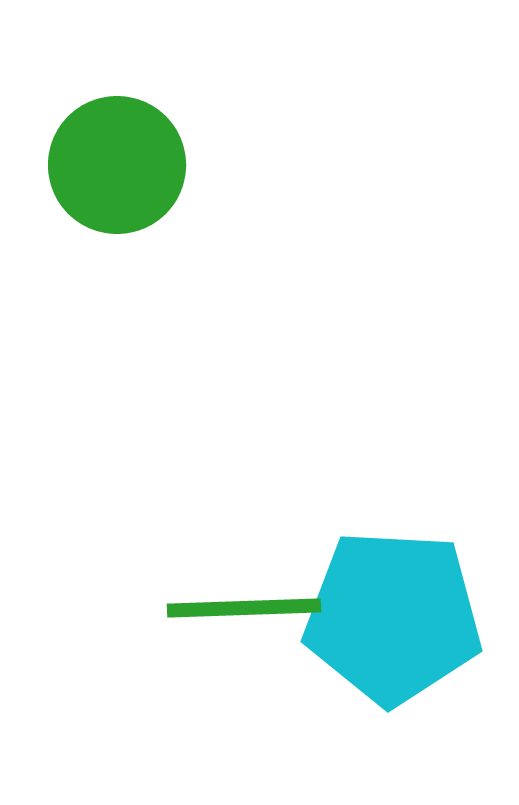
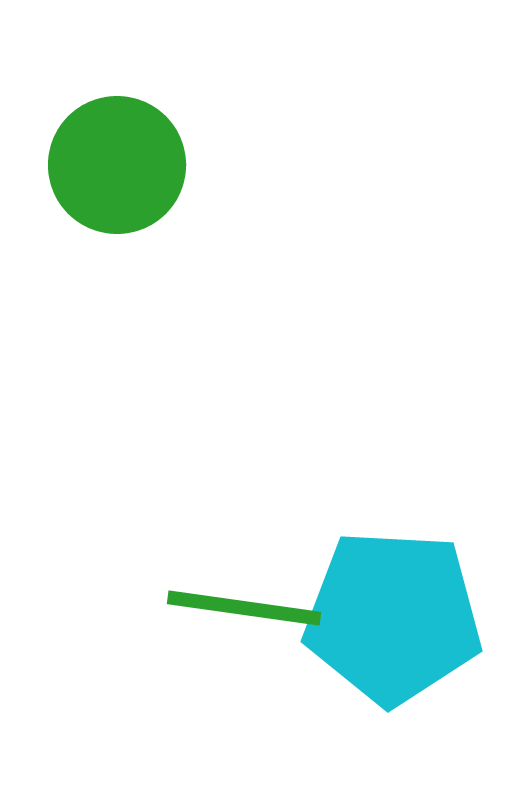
green line: rotated 10 degrees clockwise
